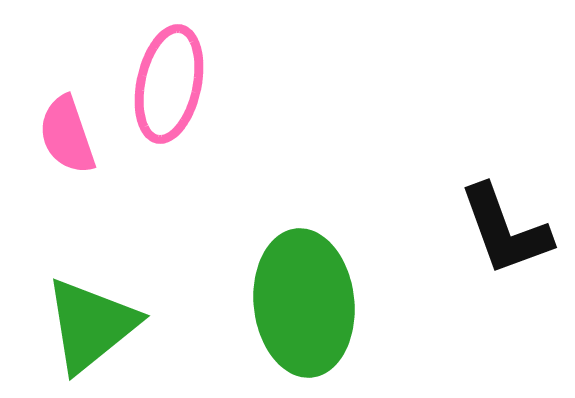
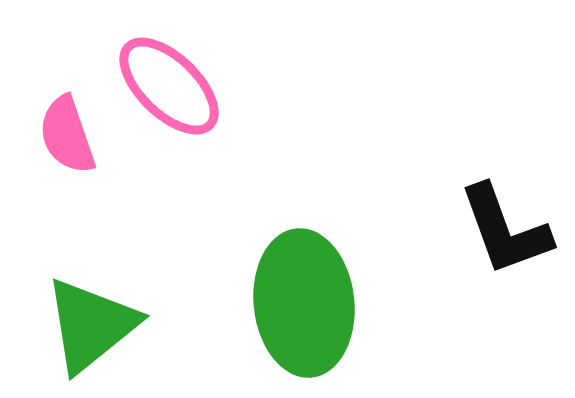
pink ellipse: moved 2 px down; rotated 58 degrees counterclockwise
